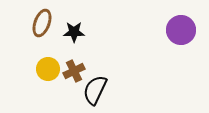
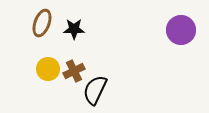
black star: moved 3 px up
